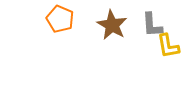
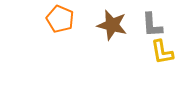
brown star: rotated 16 degrees counterclockwise
yellow L-shape: moved 6 px left, 6 px down
